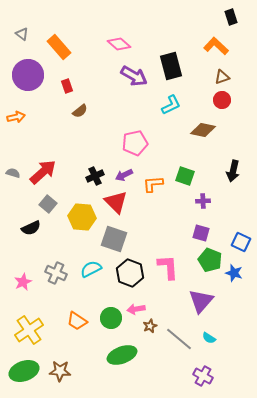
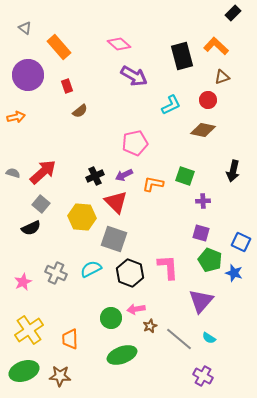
black rectangle at (231, 17): moved 2 px right, 4 px up; rotated 63 degrees clockwise
gray triangle at (22, 34): moved 3 px right, 6 px up
black rectangle at (171, 66): moved 11 px right, 10 px up
red circle at (222, 100): moved 14 px left
orange L-shape at (153, 184): rotated 15 degrees clockwise
gray square at (48, 204): moved 7 px left
orange trapezoid at (77, 321): moved 7 px left, 18 px down; rotated 55 degrees clockwise
brown star at (60, 371): moved 5 px down
